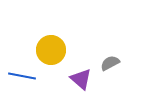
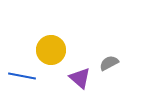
gray semicircle: moved 1 px left
purple triangle: moved 1 px left, 1 px up
